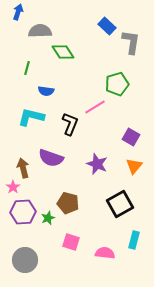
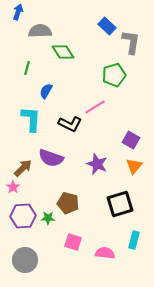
green pentagon: moved 3 px left, 9 px up
blue semicircle: rotated 112 degrees clockwise
cyan L-shape: moved 2 px down; rotated 80 degrees clockwise
black L-shape: rotated 95 degrees clockwise
purple square: moved 3 px down
brown arrow: rotated 60 degrees clockwise
black square: rotated 12 degrees clockwise
purple hexagon: moved 4 px down
green star: rotated 24 degrees clockwise
pink square: moved 2 px right
